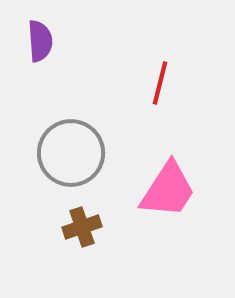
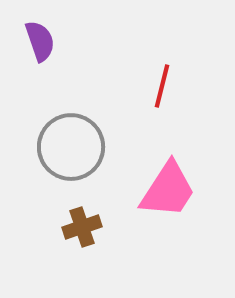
purple semicircle: rotated 15 degrees counterclockwise
red line: moved 2 px right, 3 px down
gray circle: moved 6 px up
